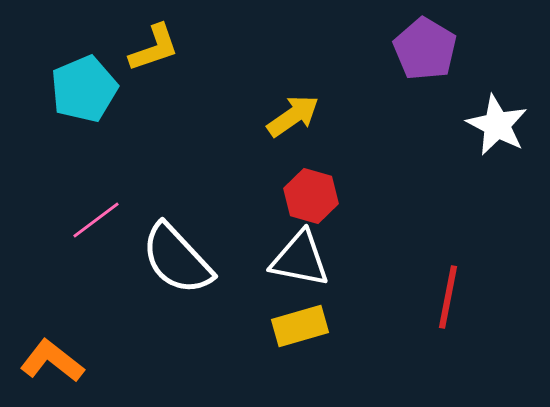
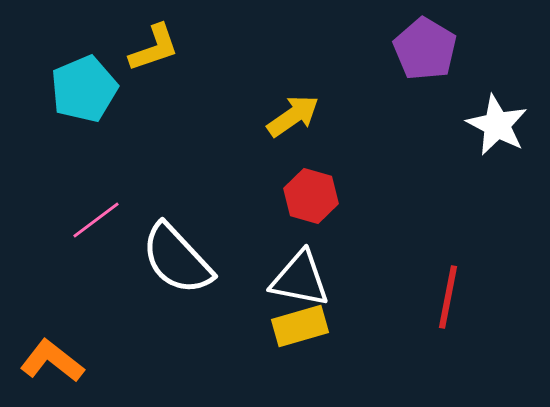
white triangle: moved 20 px down
